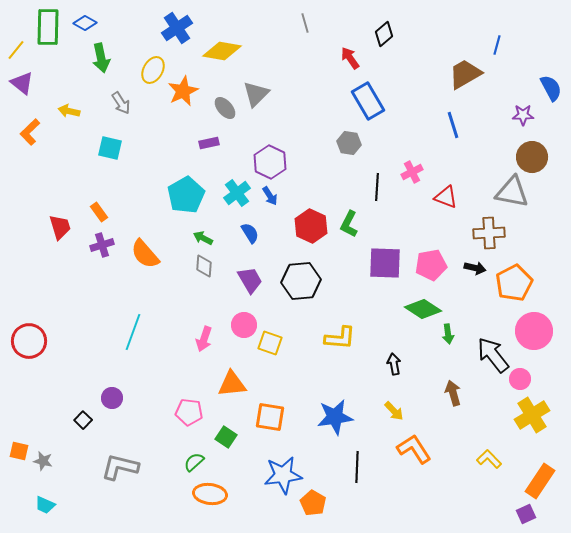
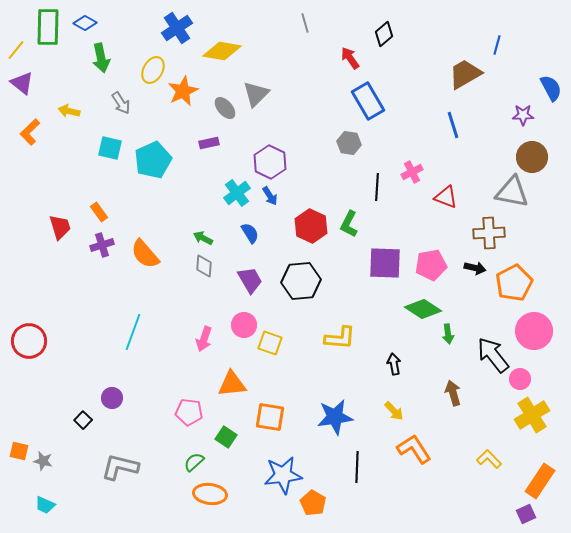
cyan pentagon at (186, 195): moved 33 px left, 35 px up; rotated 6 degrees clockwise
